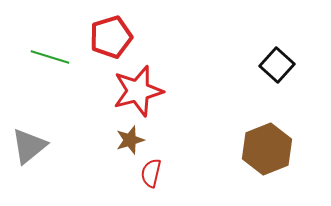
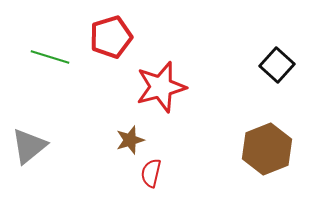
red star: moved 23 px right, 4 px up
